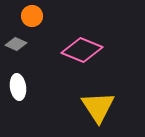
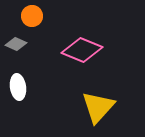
yellow triangle: rotated 15 degrees clockwise
